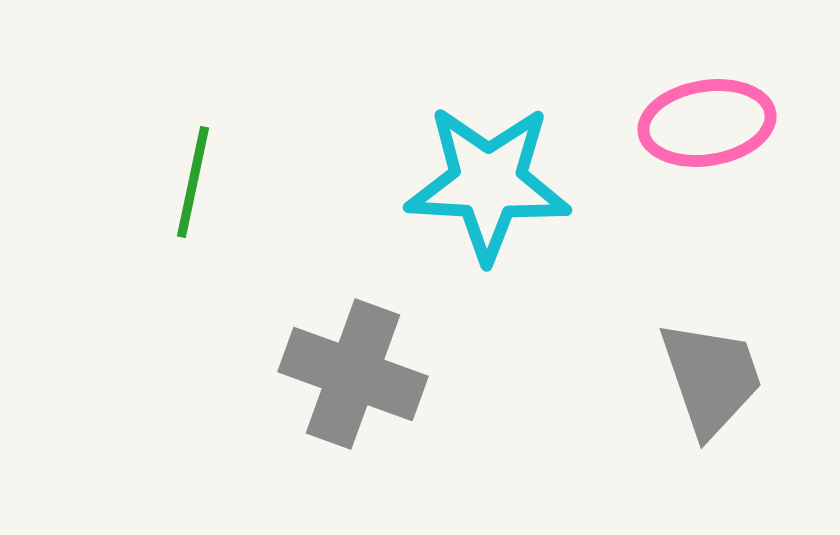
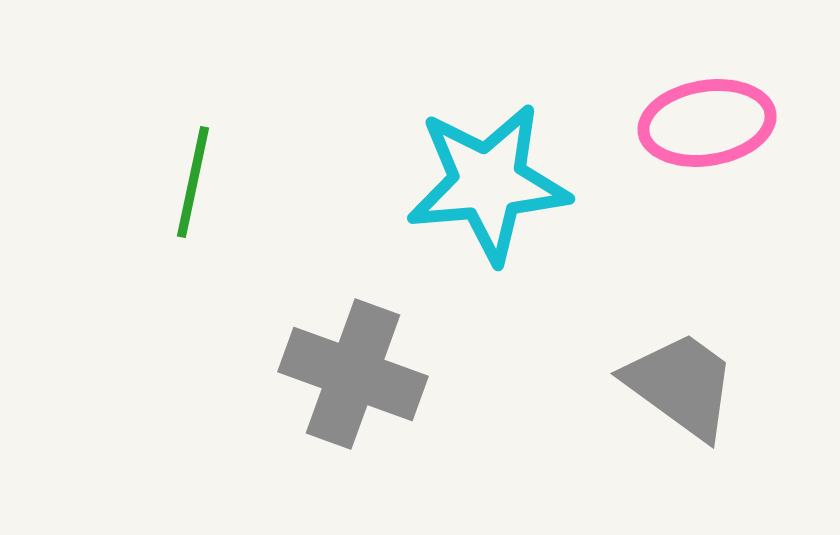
cyan star: rotated 8 degrees counterclockwise
gray trapezoid: moved 30 px left, 7 px down; rotated 35 degrees counterclockwise
